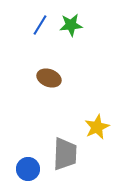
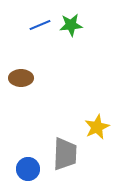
blue line: rotated 35 degrees clockwise
brown ellipse: moved 28 px left; rotated 20 degrees counterclockwise
